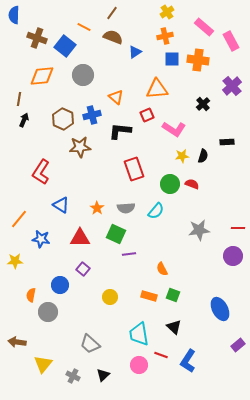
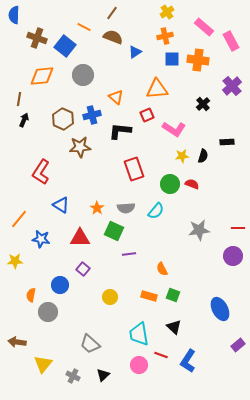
green square at (116, 234): moved 2 px left, 3 px up
